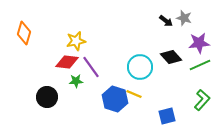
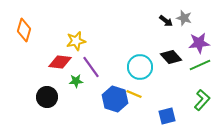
orange diamond: moved 3 px up
red diamond: moved 7 px left
